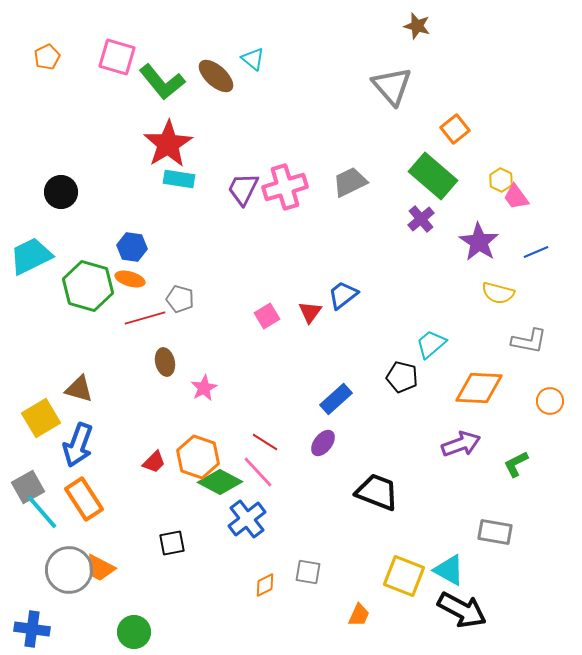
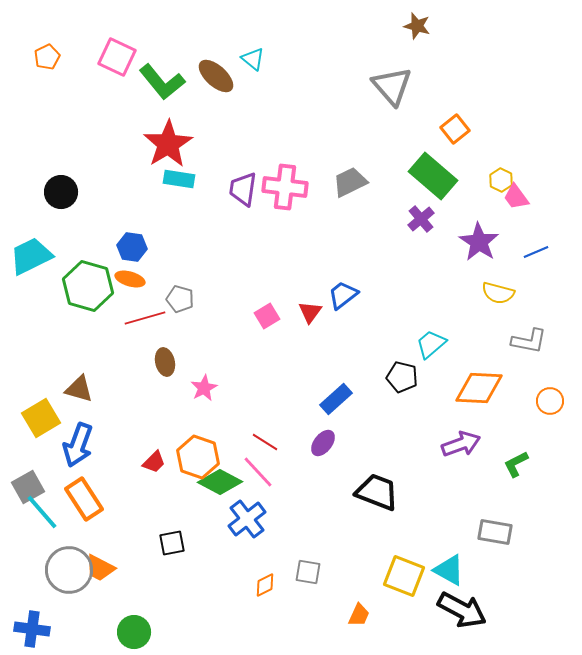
pink square at (117, 57): rotated 9 degrees clockwise
pink cross at (285, 187): rotated 24 degrees clockwise
purple trapezoid at (243, 189): rotated 18 degrees counterclockwise
